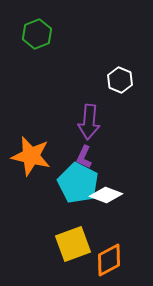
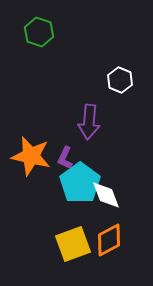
green hexagon: moved 2 px right, 2 px up; rotated 20 degrees counterclockwise
purple L-shape: moved 19 px left, 1 px down
cyan pentagon: moved 2 px right; rotated 9 degrees clockwise
white diamond: rotated 48 degrees clockwise
orange diamond: moved 20 px up
